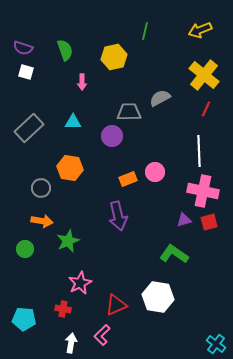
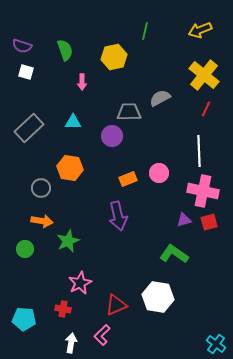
purple semicircle: moved 1 px left, 2 px up
pink circle: moved 4 px right, 1 px down
